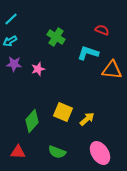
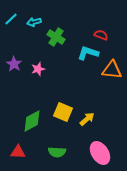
red semicircle: moved 1 px left, 5 px down
cyan arrow: moved 24 px right, 19 px up; rotated 16 degrees clockwise
purple star: rotated 28 degrees clockwise
green diamond: rotated 20 degrees clockwise
green semicircle: rotated 18 degrees counterclockwise
